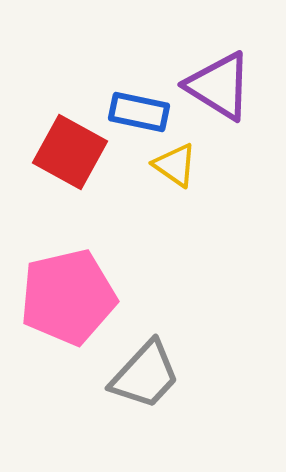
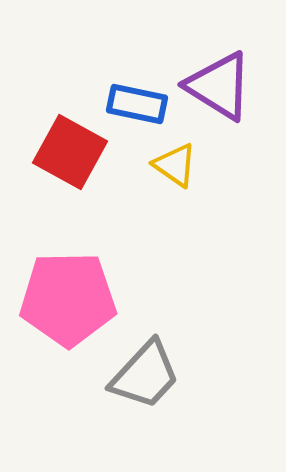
blue rectangle: moved 2 px left, 8 px up
pink pentagon: moved 2 px down; rotated 12 degrees clockwise
